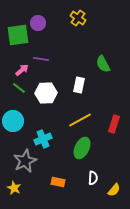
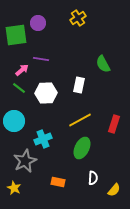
yellow cross: rotated 21 degrees clockwise
green square: moved 2 px left
cyan circle: moved 1 px right
